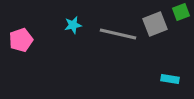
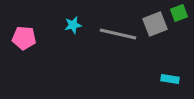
green square: moved 2 px left, 1 px down
pink pentagon: moved 3 px right, 2 px up; rotated 25 degrees clockwise
